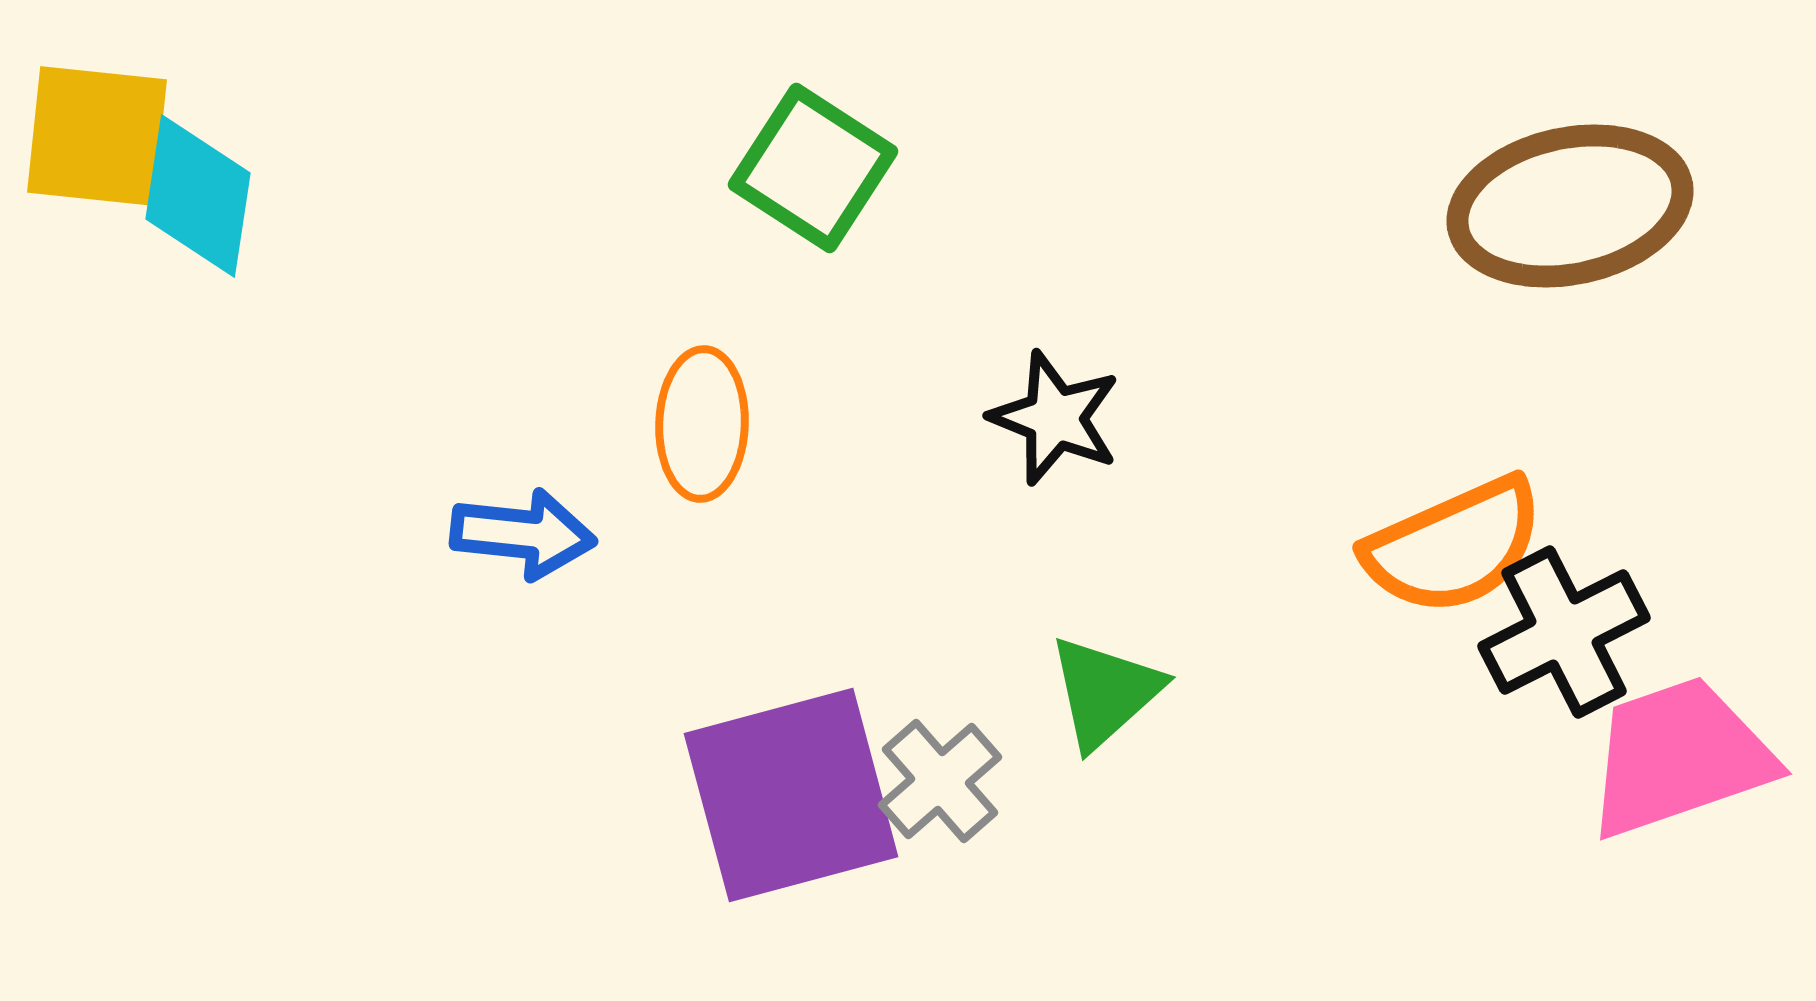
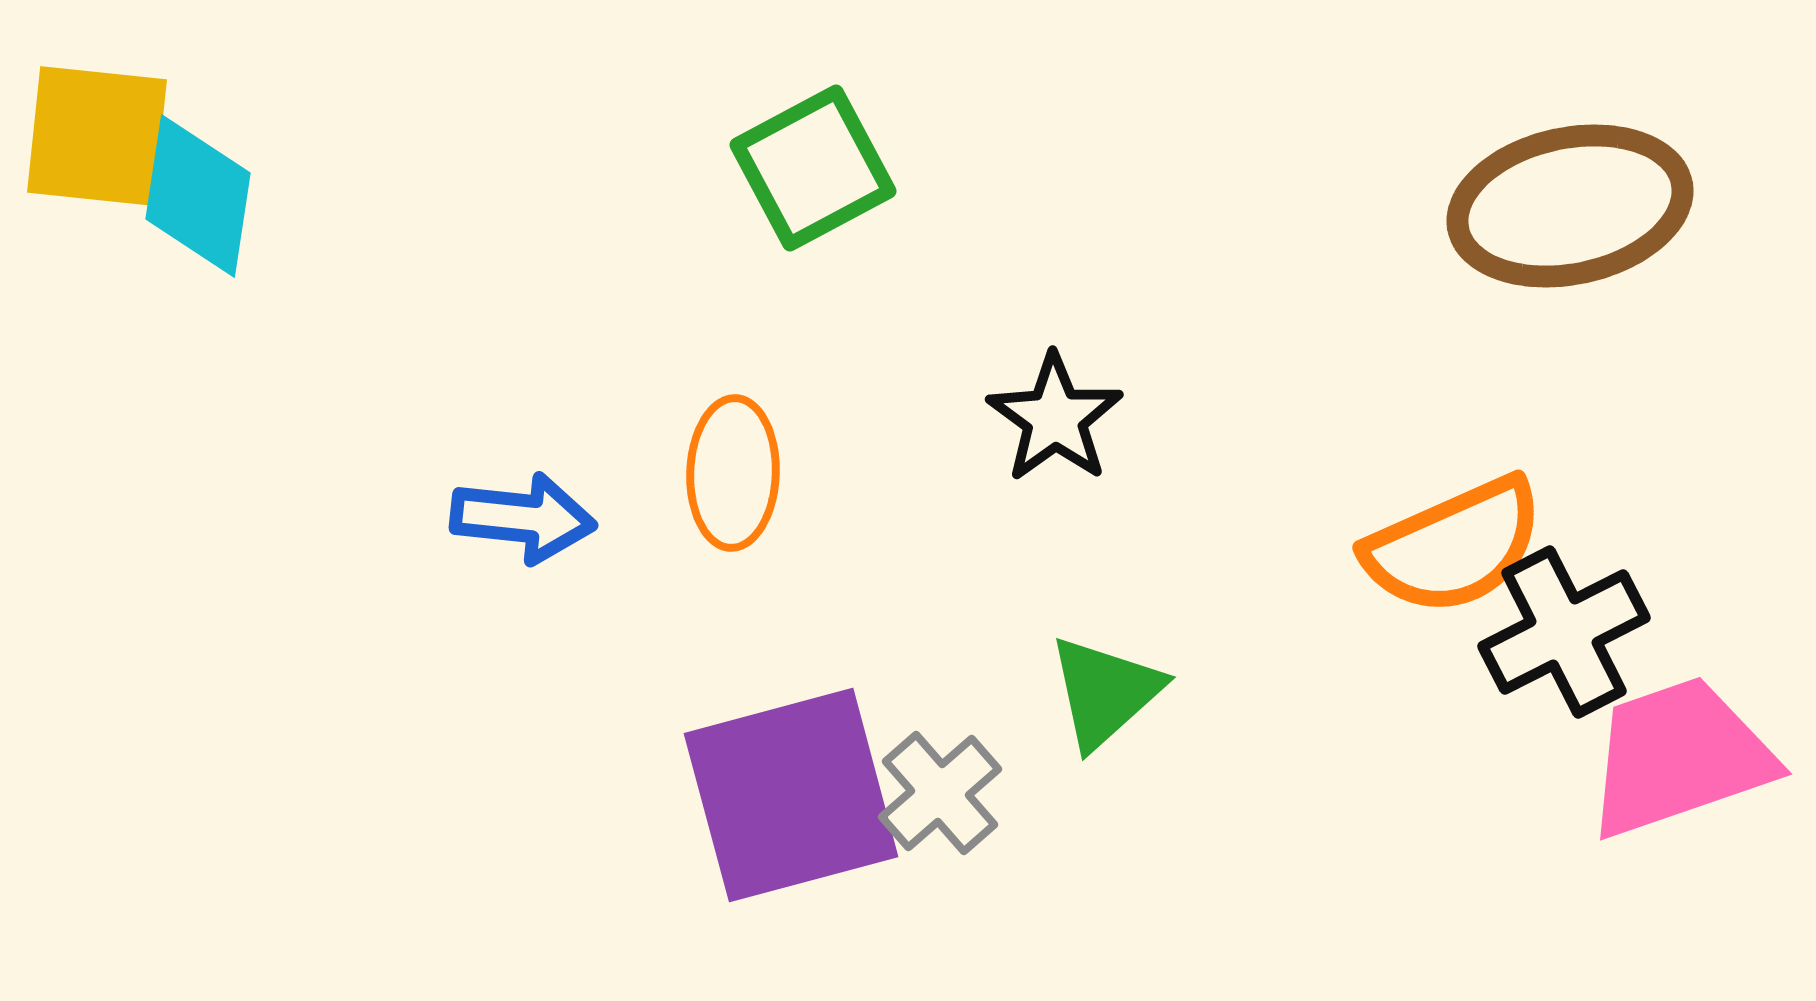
green square: rotated 29 degrees clockwise
black star: rotated 14 degrees clockwise
orange ellipse: moved 31 px right, 49 px down
blue arrow: moved 16 px up
gray cross: moved 12 px down
